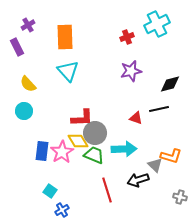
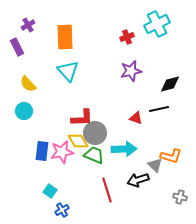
pink star: rotated 20 degrees clockwise
